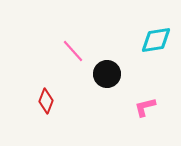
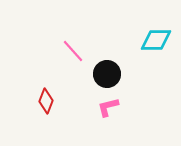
cyan diamond: rotated 8 degrees clockwise
pink L-shape: moved 37 px left
